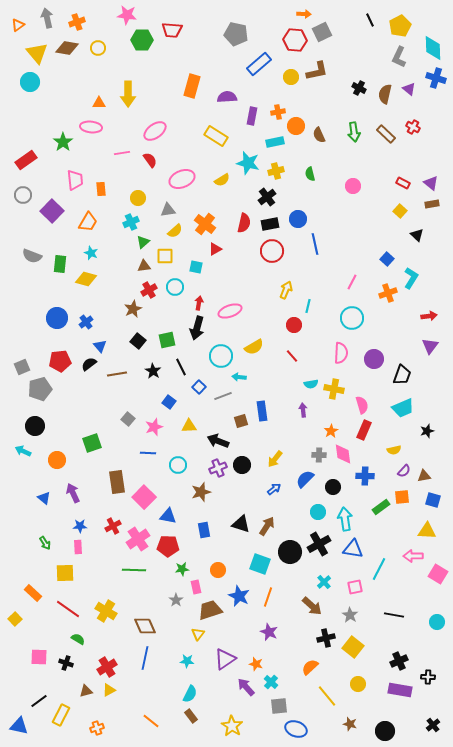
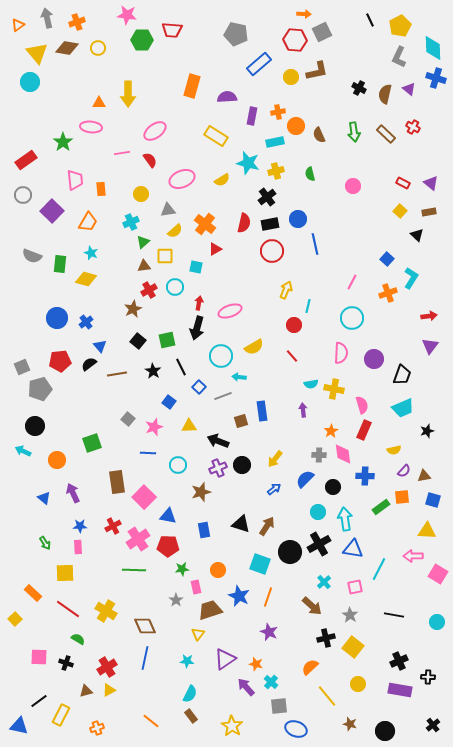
yellow circle at (138, 198): moved 3 px right, 4 px up
brown rectangle at (432, 204): moved 3 px left, 8 px down
